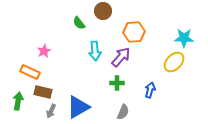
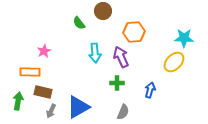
cyan arrow: moved 2 px down
purple arrow: rotated 65 degrees counterclockwise
orange rectangle: rotated 24 degrees counterclockwise
